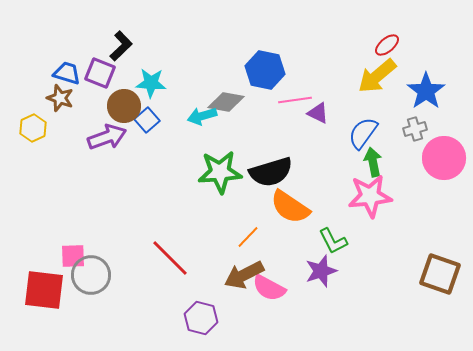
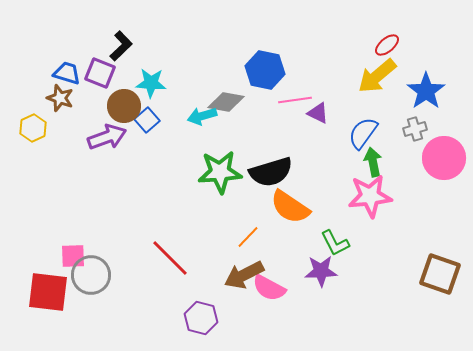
green L-shape: moved 2 px right, 2 px down
purple star: rotated 16 degrees clockwise
red square: moved 4 px right, 2 px down
